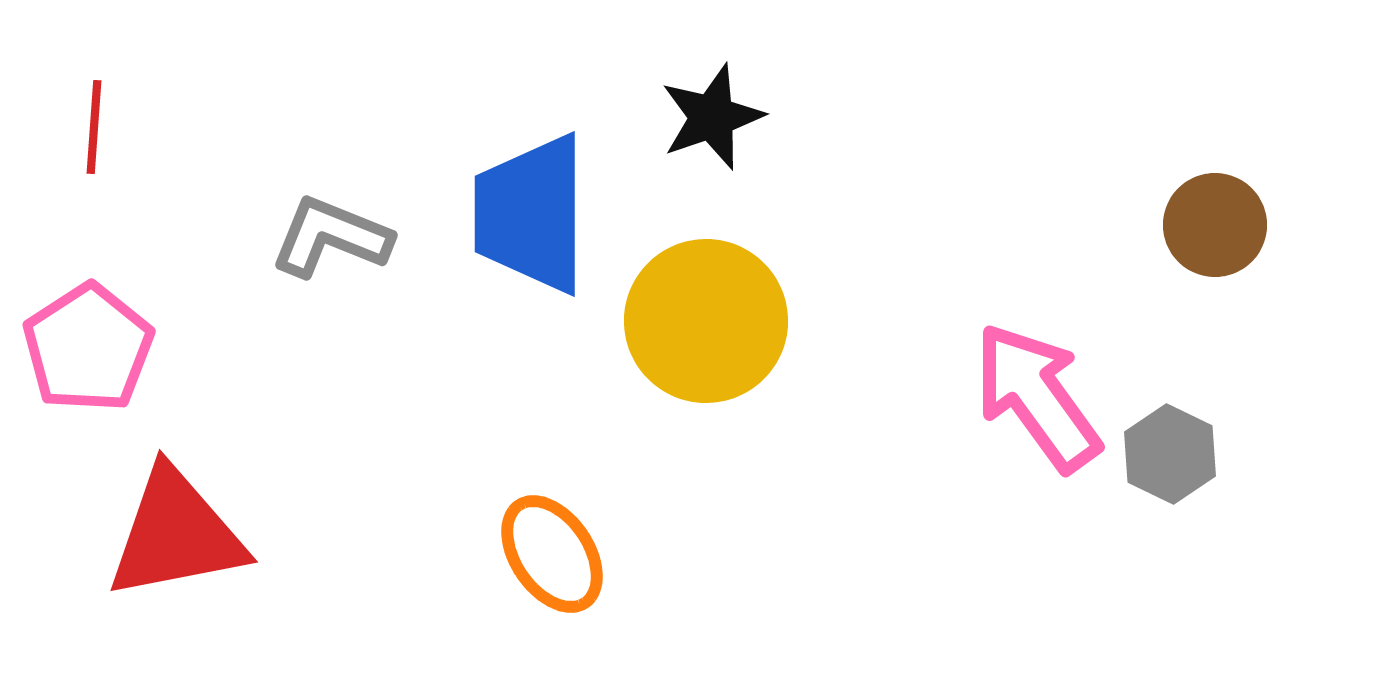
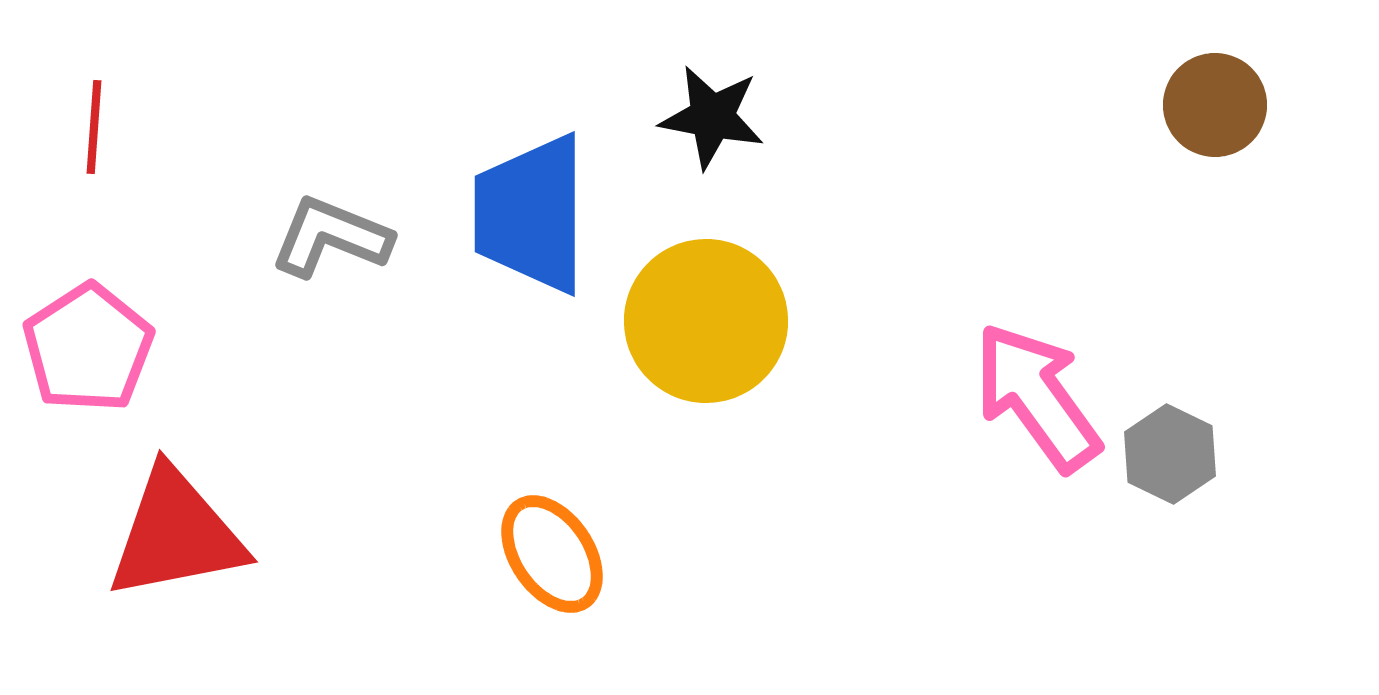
black star: rotated 30 degrees clockwise
brown circle: moved 120 px up
